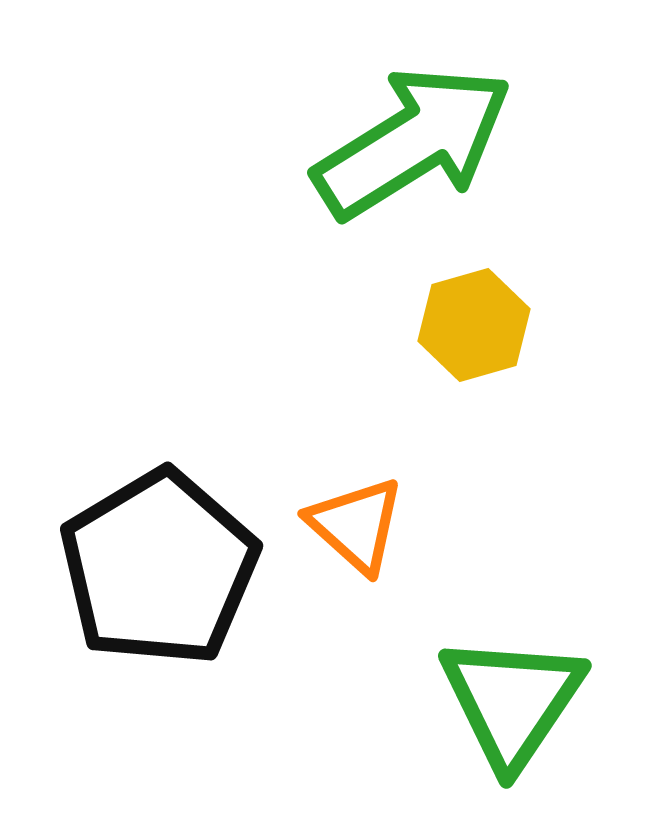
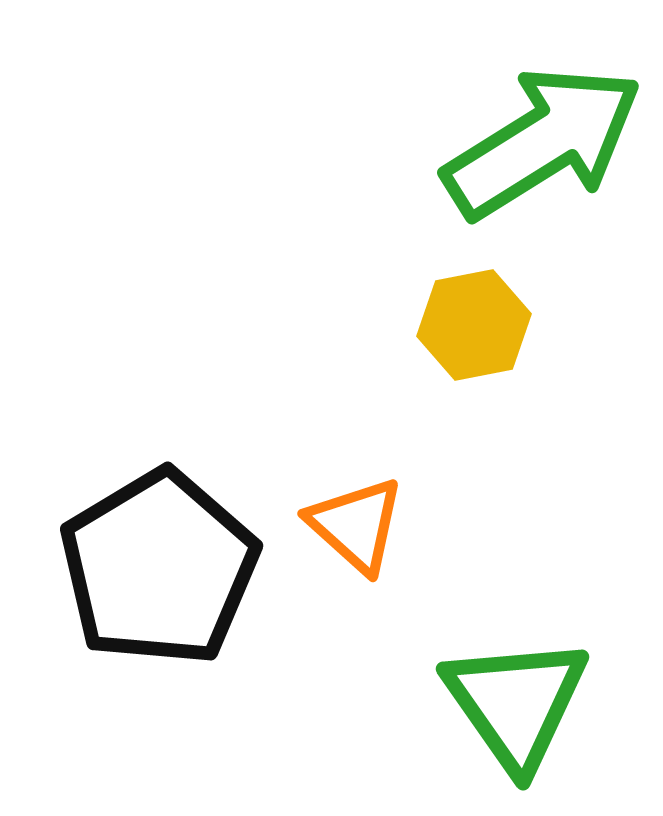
green arrow: moved 130 px right
yellow hexagon: rotated 5 degrees clockwise
green triangle: moved 4 px right, 2 px down; rotated 9 degrees counterclockwise
